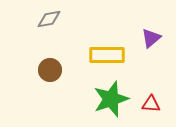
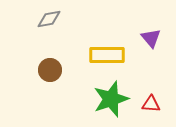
purple triangle: rotated 30 degrees counterclockwise
